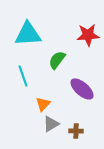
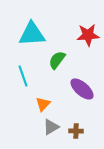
cyan triangle: moved 4 px right
gray triangle: moved 3 px down
